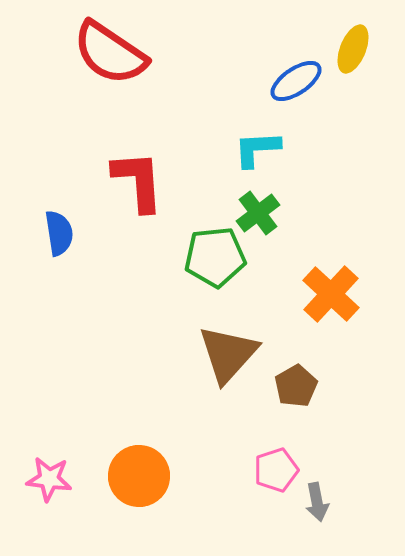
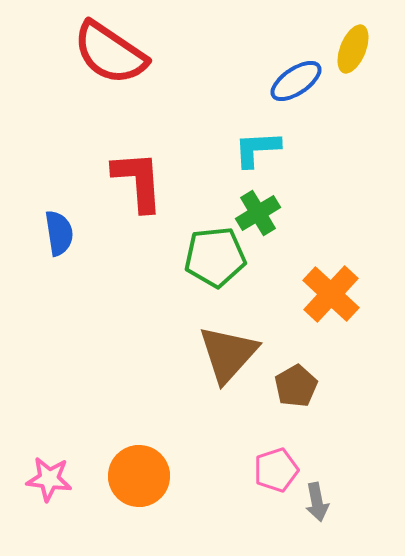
green cross: rotated 6 degrees clockwise
